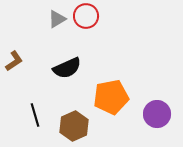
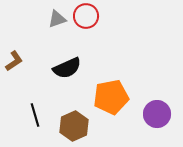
gray triangle: rotated 12 degrees clockwise
